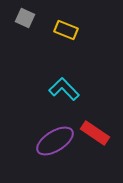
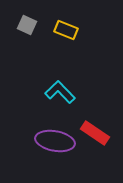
gray square: moved 2 px right, 7 px down
cyan L-shape: moved 4 px left, 3 px down
purple ellipse: rotated 42 degrees clockwise
